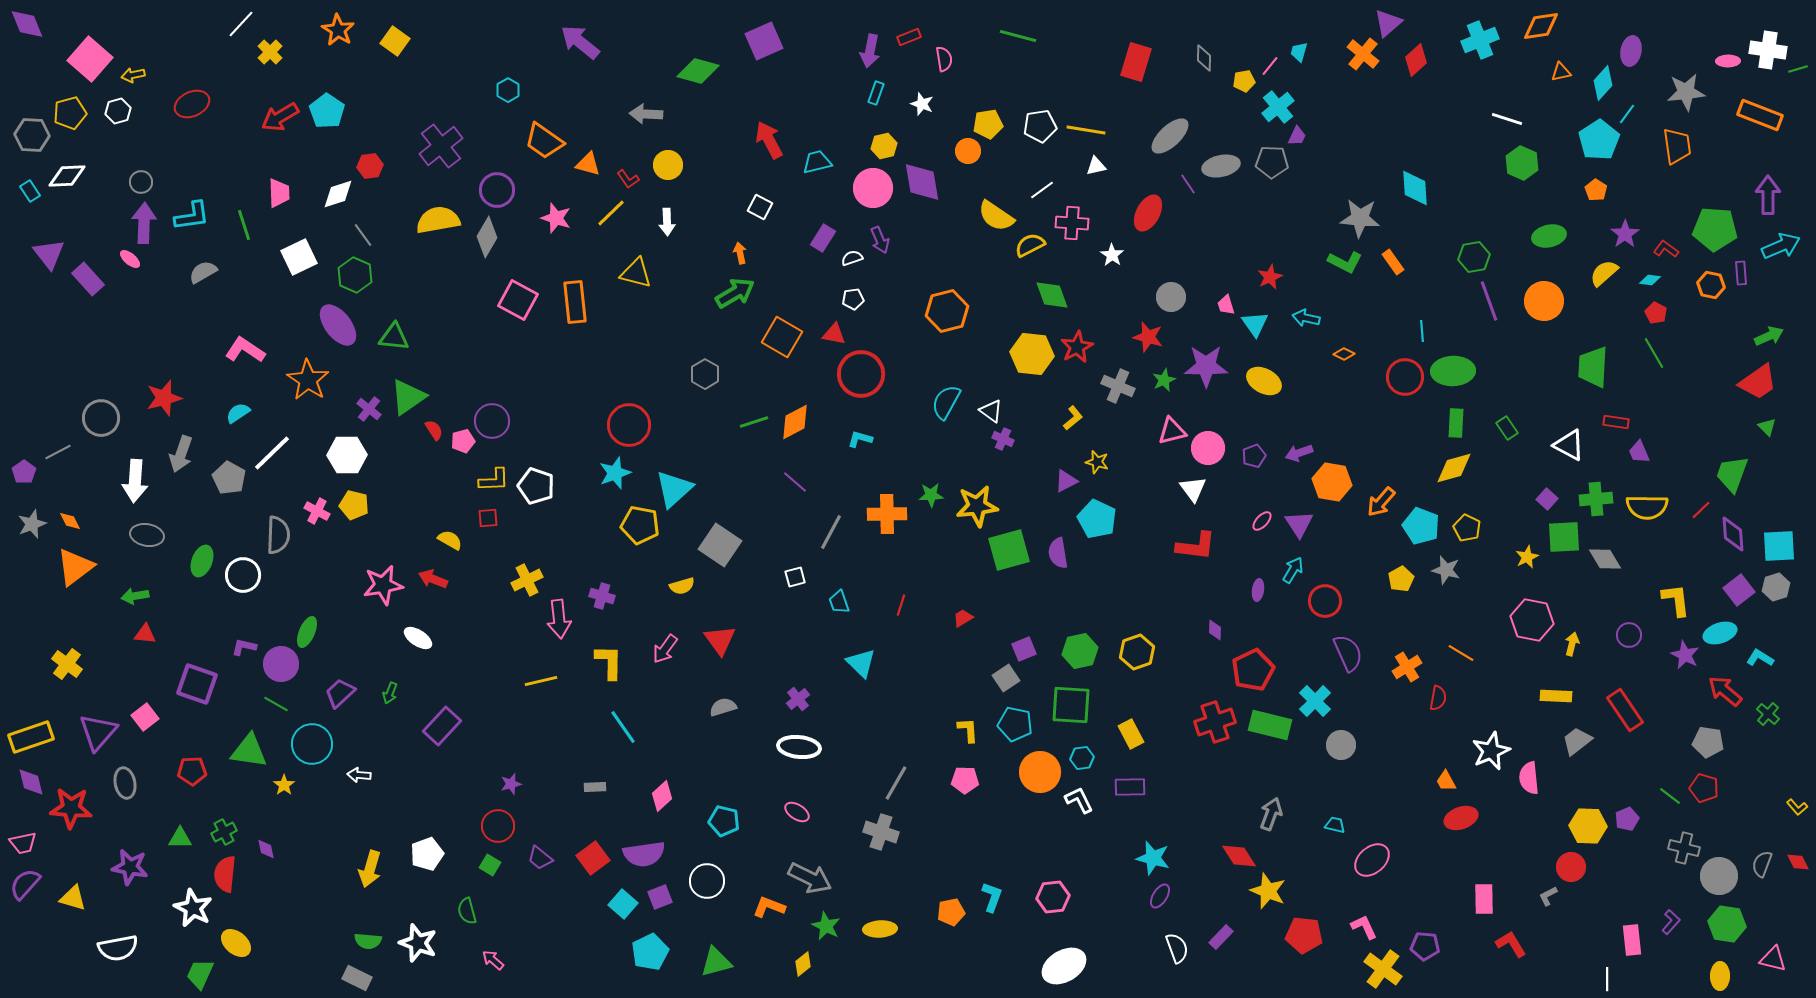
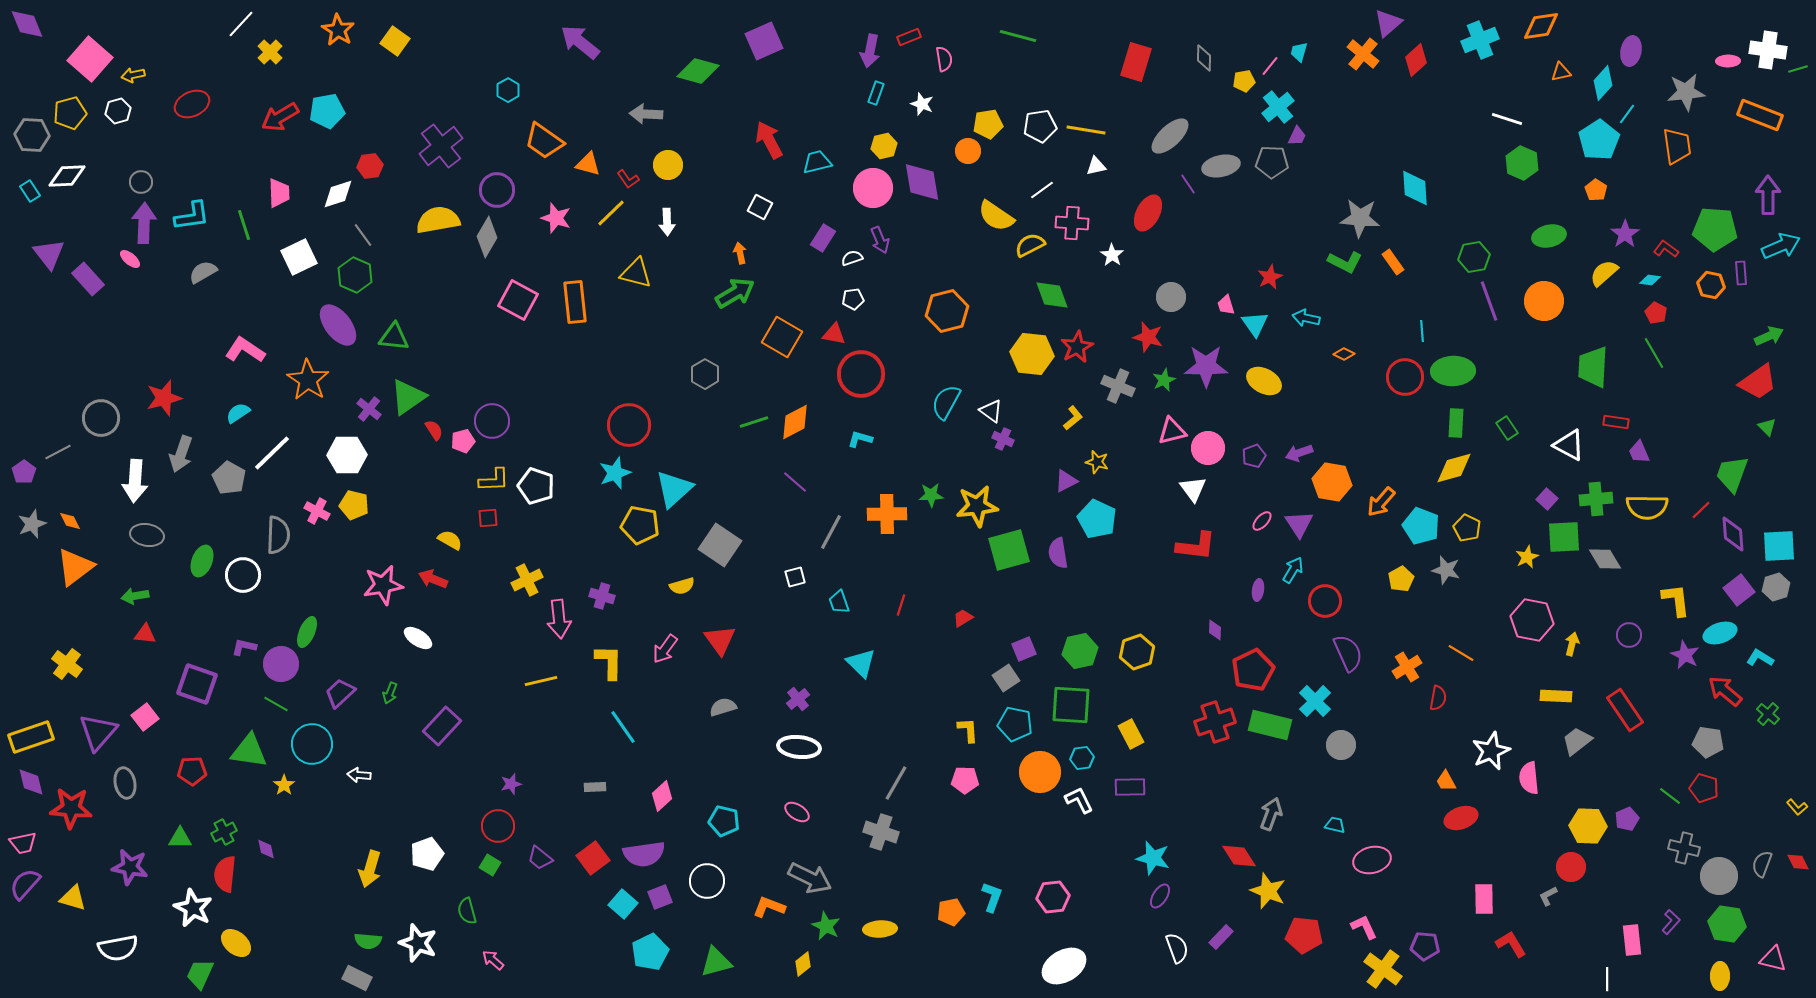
cyan pentagon at (327, 111): rotated 28 degrees clockwise
pink ellipse at (1372, 860): rotated 27 degrees clockwise
